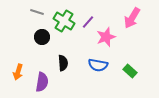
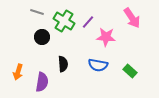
pink arrow: rotated 65 degrees counterclockwise
pink star: rotated 24 degrees clockwise
black semicircle: moved 1 px down
